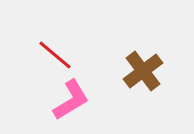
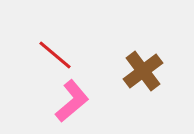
pink L-shape: moved 1 px right, 1 px down; rotated 9 degrees counterclockwise
